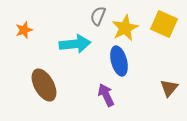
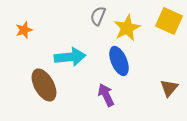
yellow square: moved 5 px right, 3 px up
yellow star: moved 2 px right
cyan arrow: moved 5 px left, 13 px down
blue ellipse: rotated 8 degrees counterclockwise
